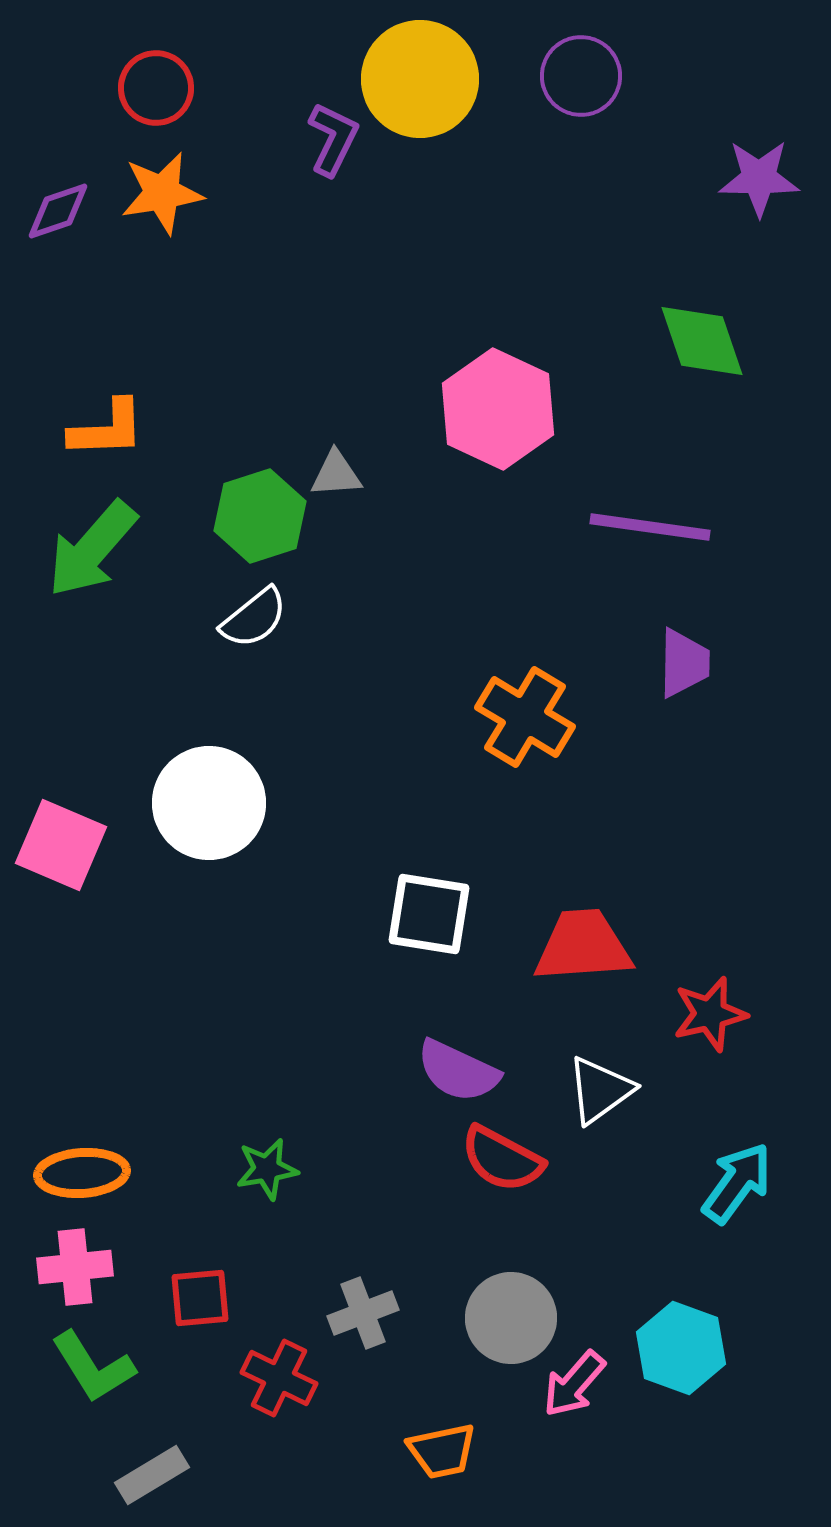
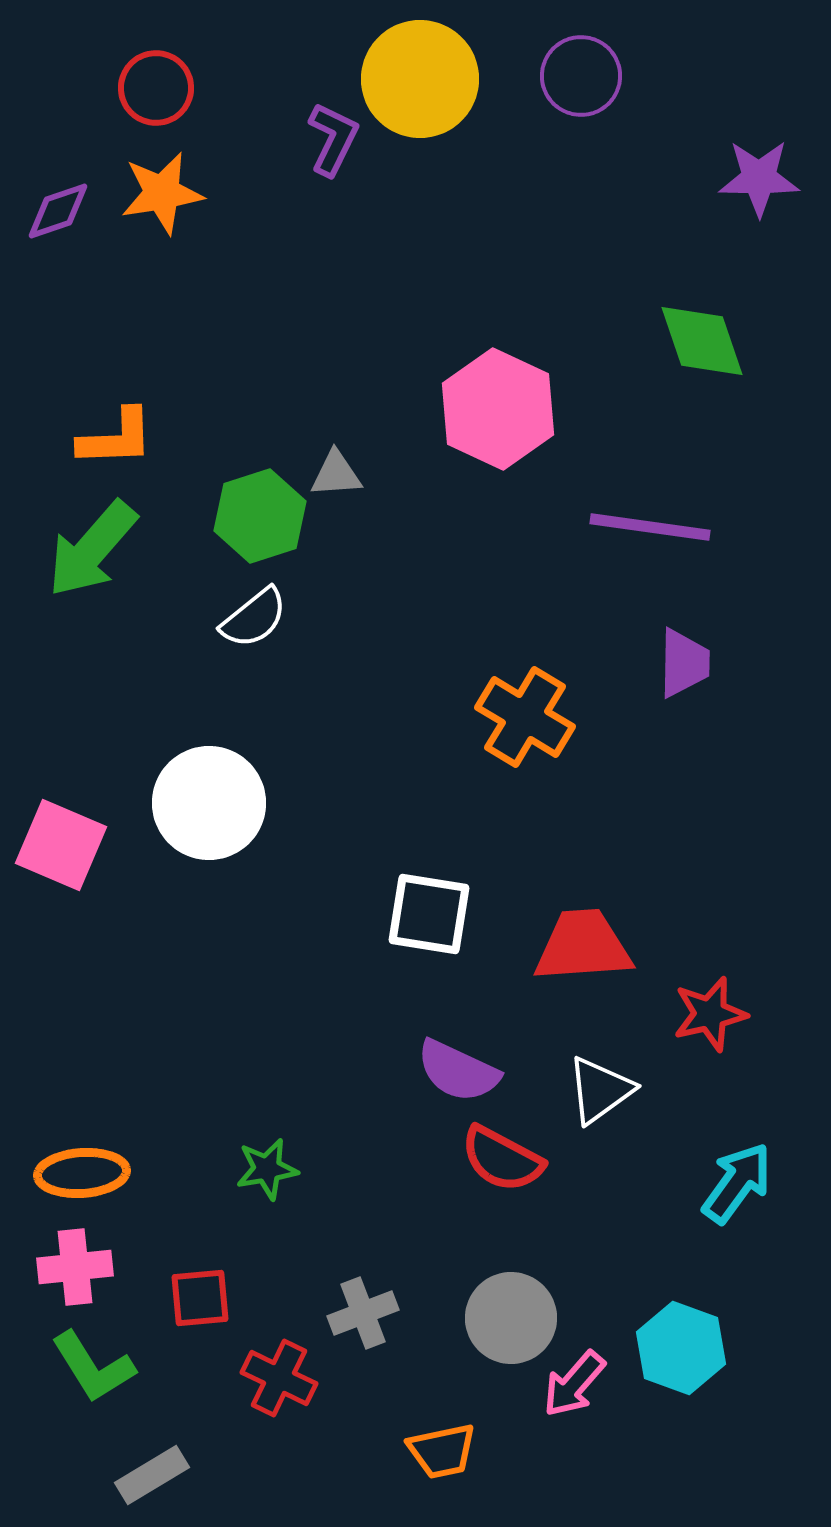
orange L-shape: moved 9 px right, 9 px down
